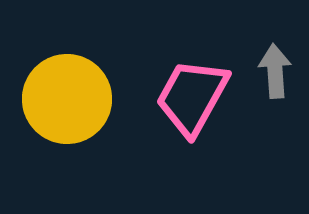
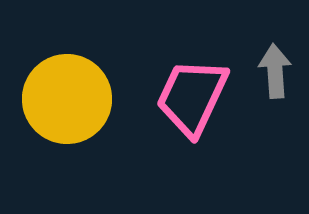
pink trapezoid: rotated 4 degrees counterclockwise
